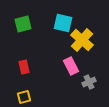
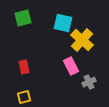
green square: moved 6 px up
